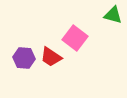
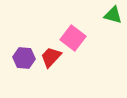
pink square: moved 2 px left
red trapezoid: rotated 100 degrees clockwise
